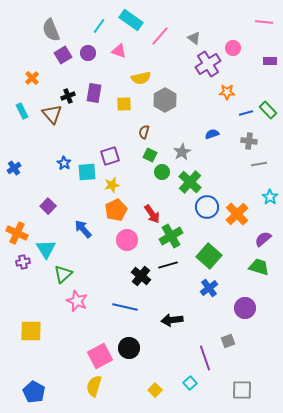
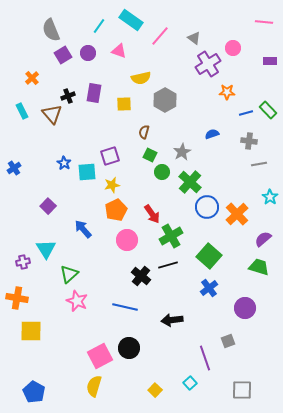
orange cross at (17, 233): moved 65 px down; rotated 15 degrees counterclockwise
green triangle at (63, 274): moved 6 px right
